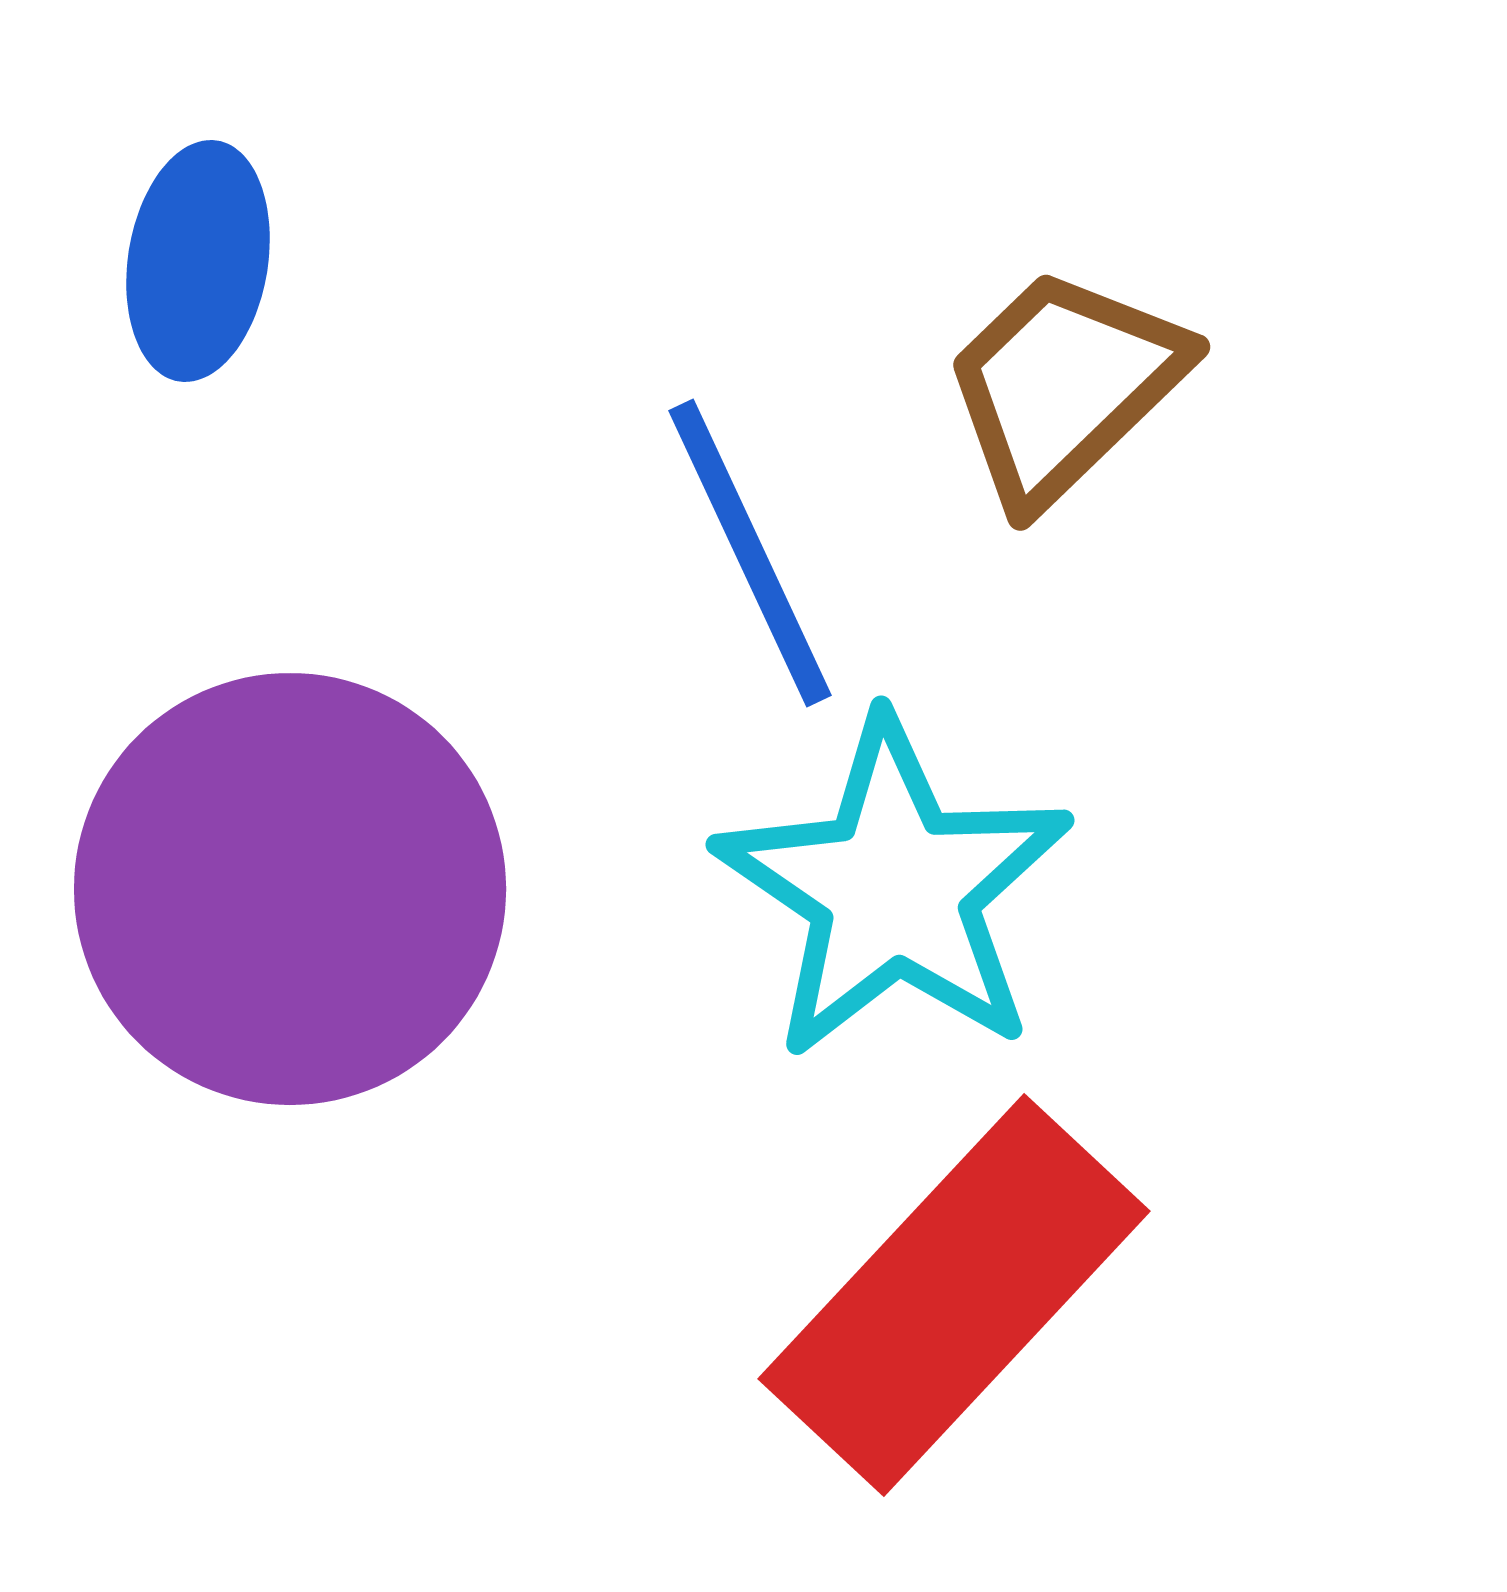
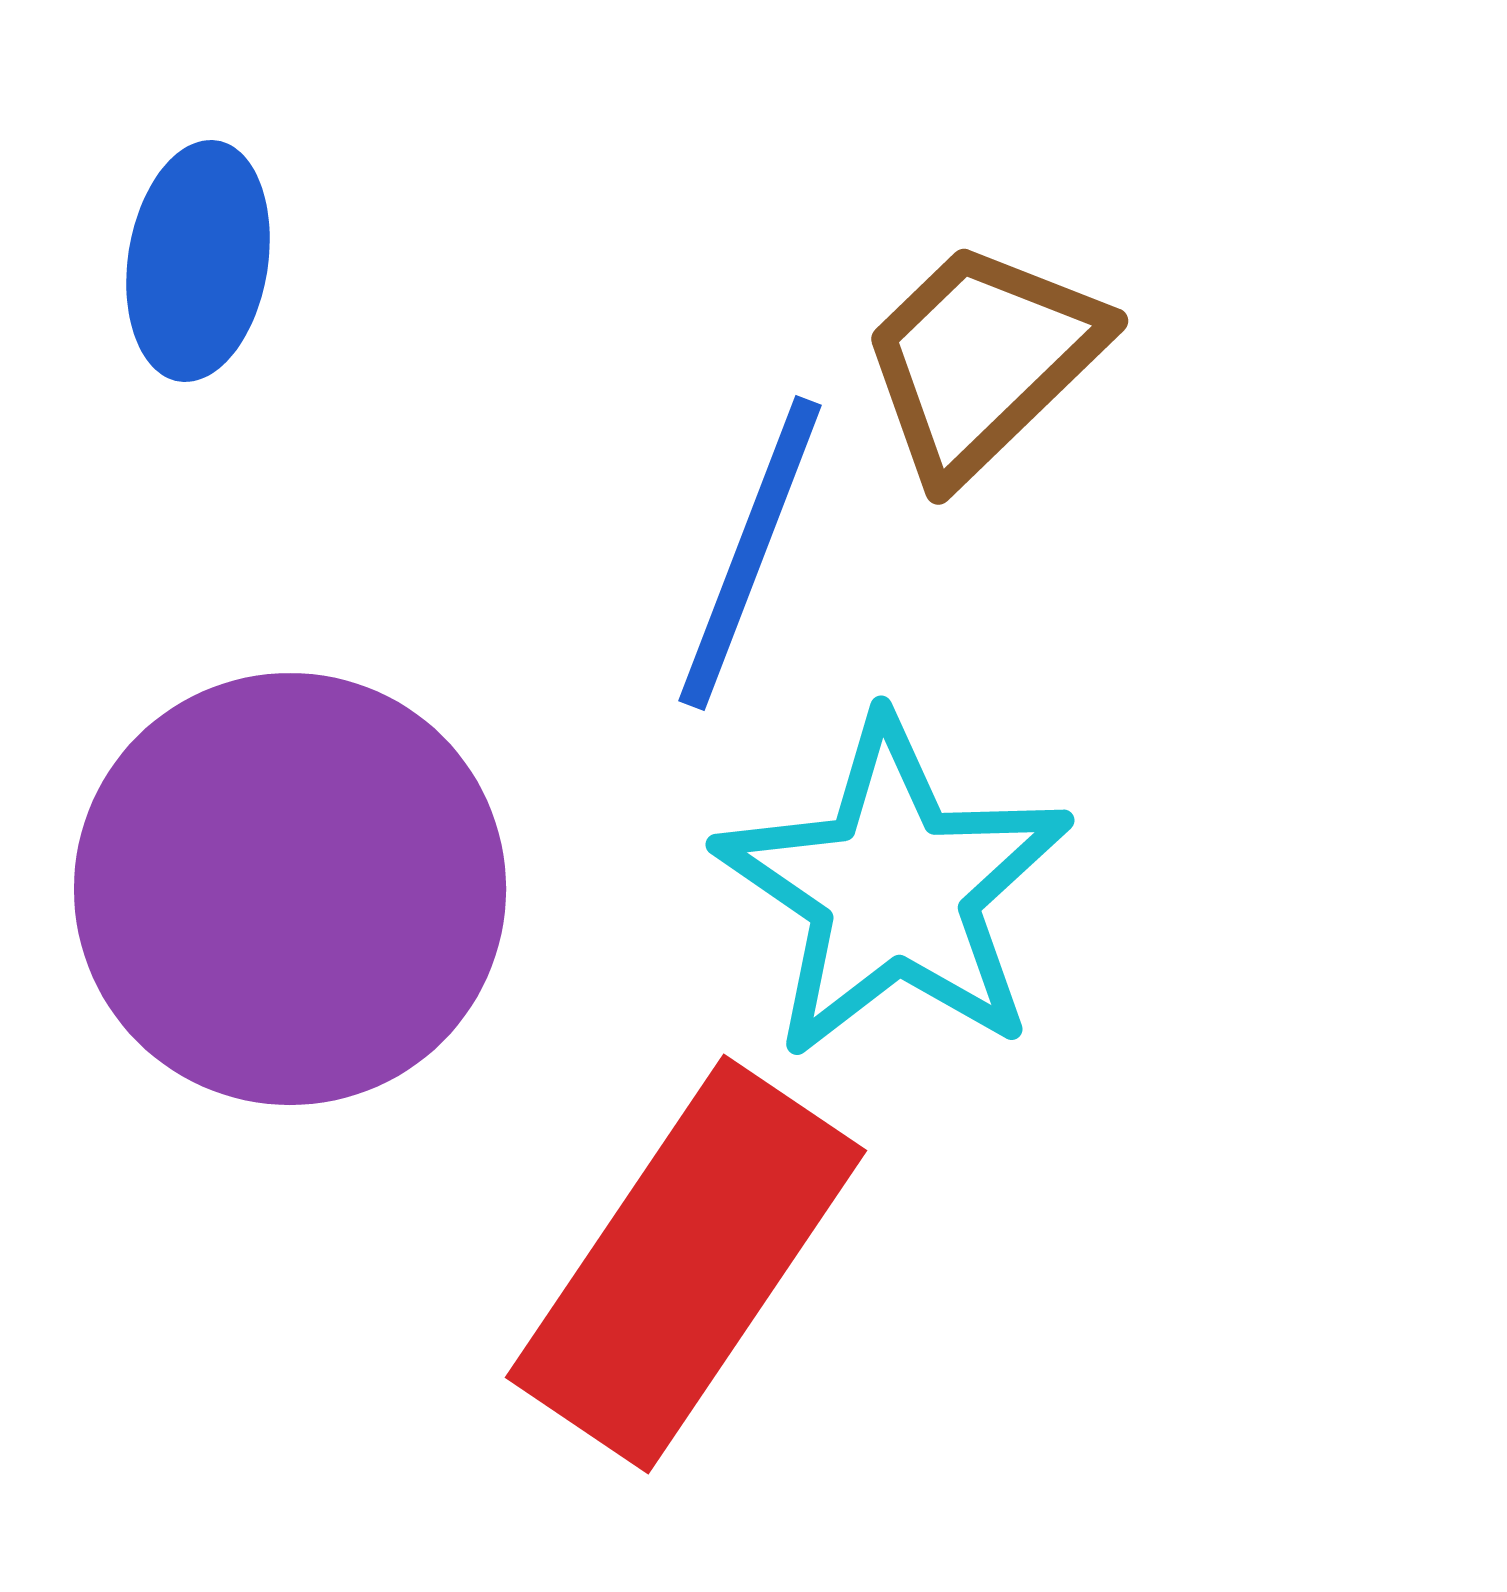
brown trapezoid: moved 82 px left, 26 px up
blue line: rotated 46 degrees clockwise
red rectangle: moved 268 px left, 31 px up; rotated 9 degrees counterclockwise
